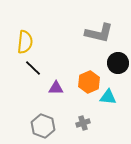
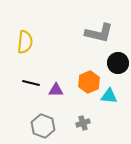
black line: moved 2 px left, 15 px down; rotated 30 degrees counterclockwise
purple triangle: moved 2 px down
cyan triangle: moved 1 px right, 1 px up
